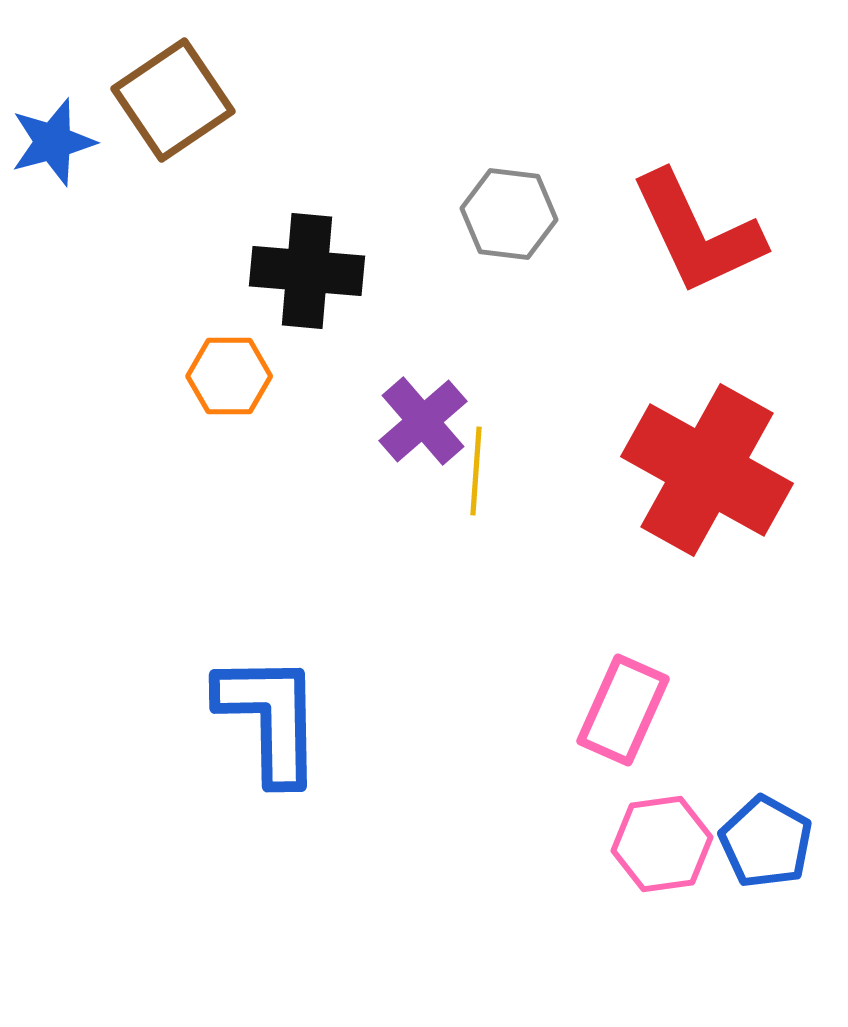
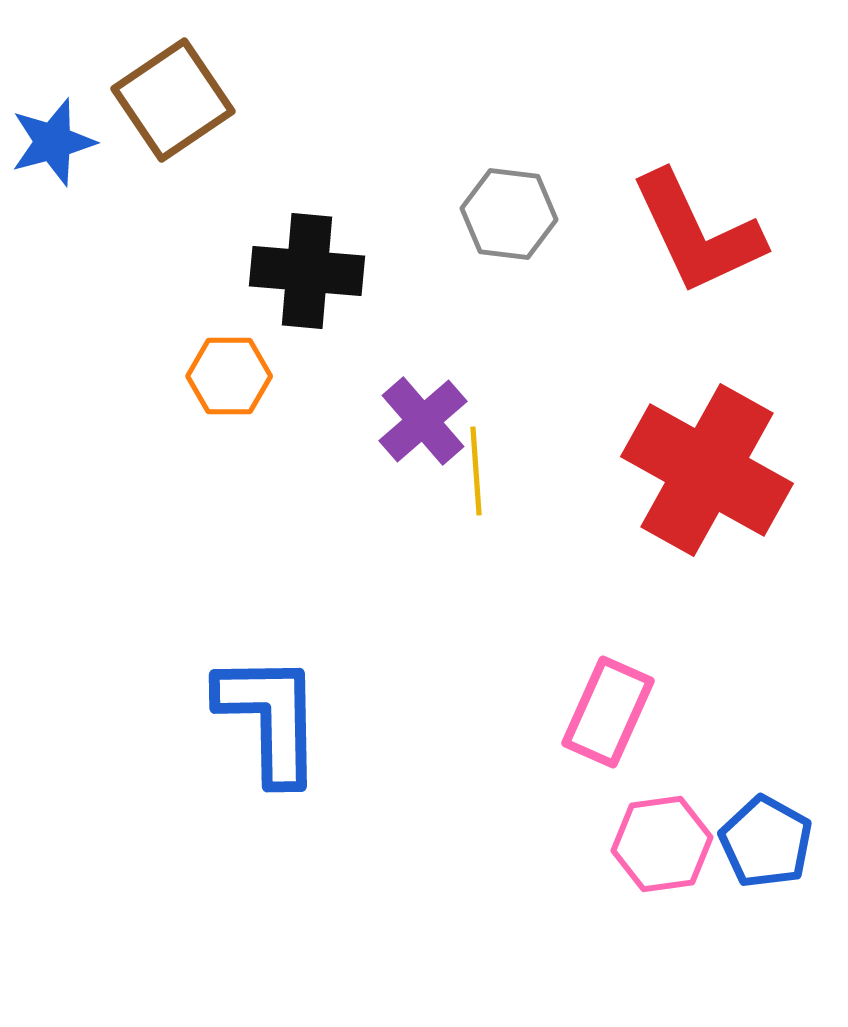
yellow line: rotated 8 degrees counterclockwise
pink rectangle: moved 15 px left, 2 px down
